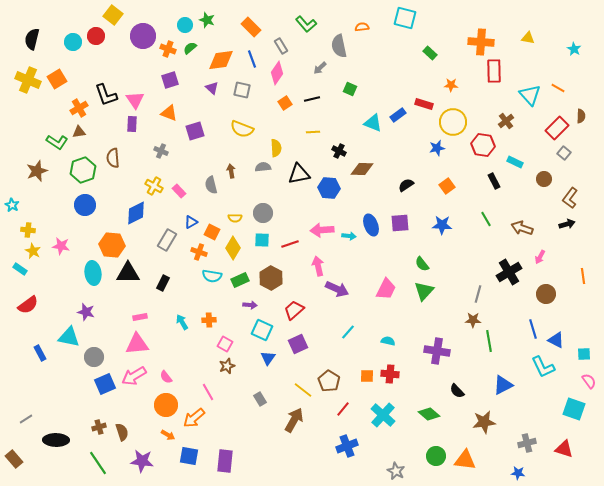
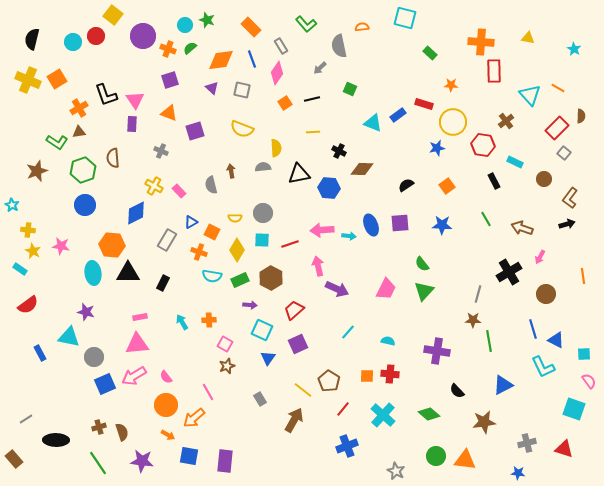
yellow diamond at (233, 248): moved 4 px right, 2 px down
